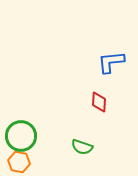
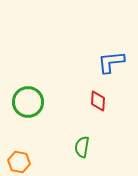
red diamond: moved 1 px left, 1 px up
green circle: moved 7 px right, 34 px up
green semicircle: rotated 80 degrees clockwise
